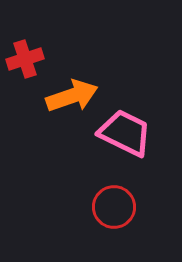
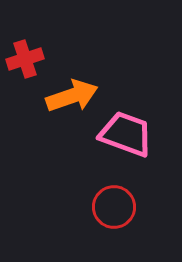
pink trapezoid: moved 1 px right, 1 px down; rotated 6 degrees counterclockwise
